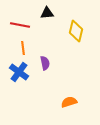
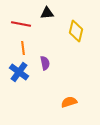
red line: moved 1 px right, 1 px up
